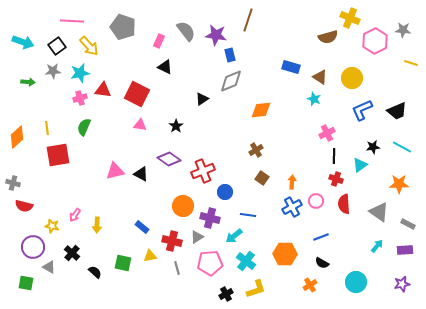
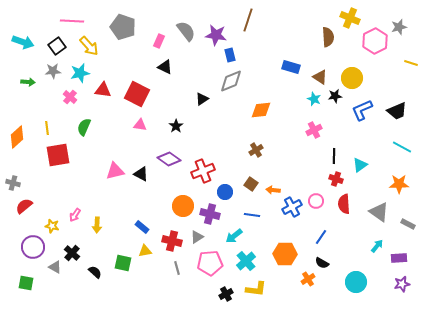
gray star at (403, 30): moved 4 px left, 3 px up; rotated 21 degrees counterclockwise
brown semicircle at (328, 37): rotated 78 degrees counterclockwise
pink cross at (80, 98): moved 10 px left, 1 px up; rotated 32 degrees counterclockwise
pink cross at (327, 133): moved 13 px left, 3 px up
black star at (373, 147): moved 38 px left, 51 px up
brown square at (262, 178): moved 11 px left, 6 px down
orange arrow at (292, 182): moved 19 px left, 8 px down; rotated 88 degrees counterclockwise
red semicircle at (24, 206): rotated 126 degrees clockwise
blue line at (248, 215): moved 4 px right
purple cross at (210, 218): moved 4 px up
blue line at (321, 237): rotated 35 degrees counterclockwise
purple rectangle at (405, 250): moved 6 px left, 8 px down
yellow triangle at (150, 256): moved 5 px left, 5 px up
cyan cross at (246, 261): rotated 12 degrees clockwise
gray triangle at (49, 267): moved 6 px right
orange cross at (310, 285): moved 2 px left, 6 px up
yellow L-shape at (256, 289): rotated 25 degrees clockwise
